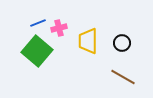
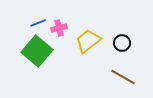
yellow trapezoid: rotated 52 degrees clockwise
